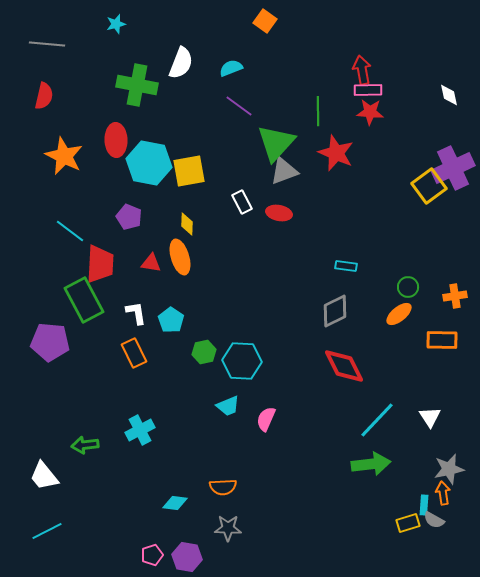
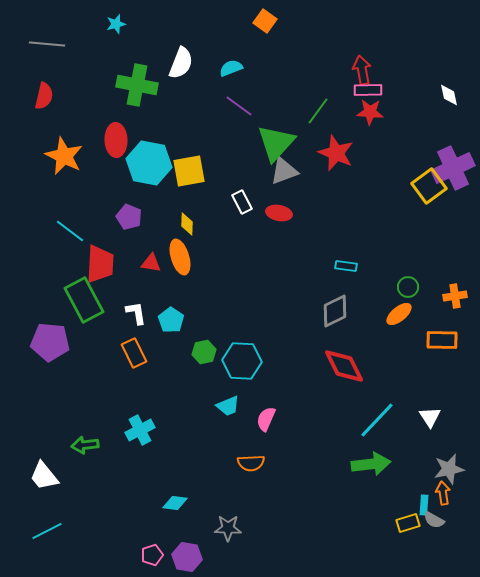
green line at (318, 111): rotated 36 degrees clockwise
orange semicircle at (223, 487): moved 28 px right, 24 px up
